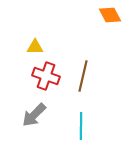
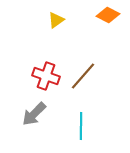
orange diamond: moved 2 px left; rotated 35 degrees counterclockwise
yellow triangle: moved 21 px right, 27 px up; rotated 36 degrees counterclockwise
brown line: rotated 28 degrees clockwise
gray arrow: moved 1 px up
